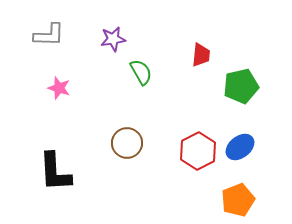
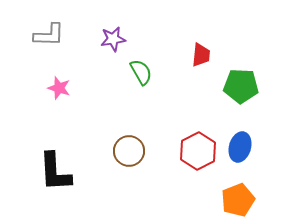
green pentagon: rotated 16 degrees clockwise
brown circle: moved 2 px right, 8 px down
blue ellipse: rotated 36 degrees counterclockwise
